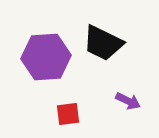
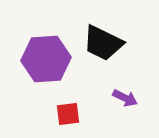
purple hexagon: moved 2 px down
purple arrow: moved 3 px left, 3 px up
